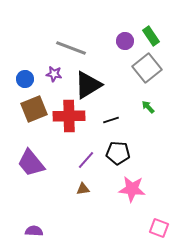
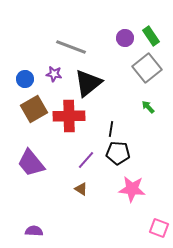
purple circle: moved 3 px up
gray line: moved 1 px up
black triangle: moved 2 px up; rotated 8 degrees counterclockwise
brown square: rotated 8 degrees counterclockwise
black line: moved 9 px down; rotated 63 degrees counterclockwise
brown triangle: moved 2 px left; rotated 40 degrees clockwise
